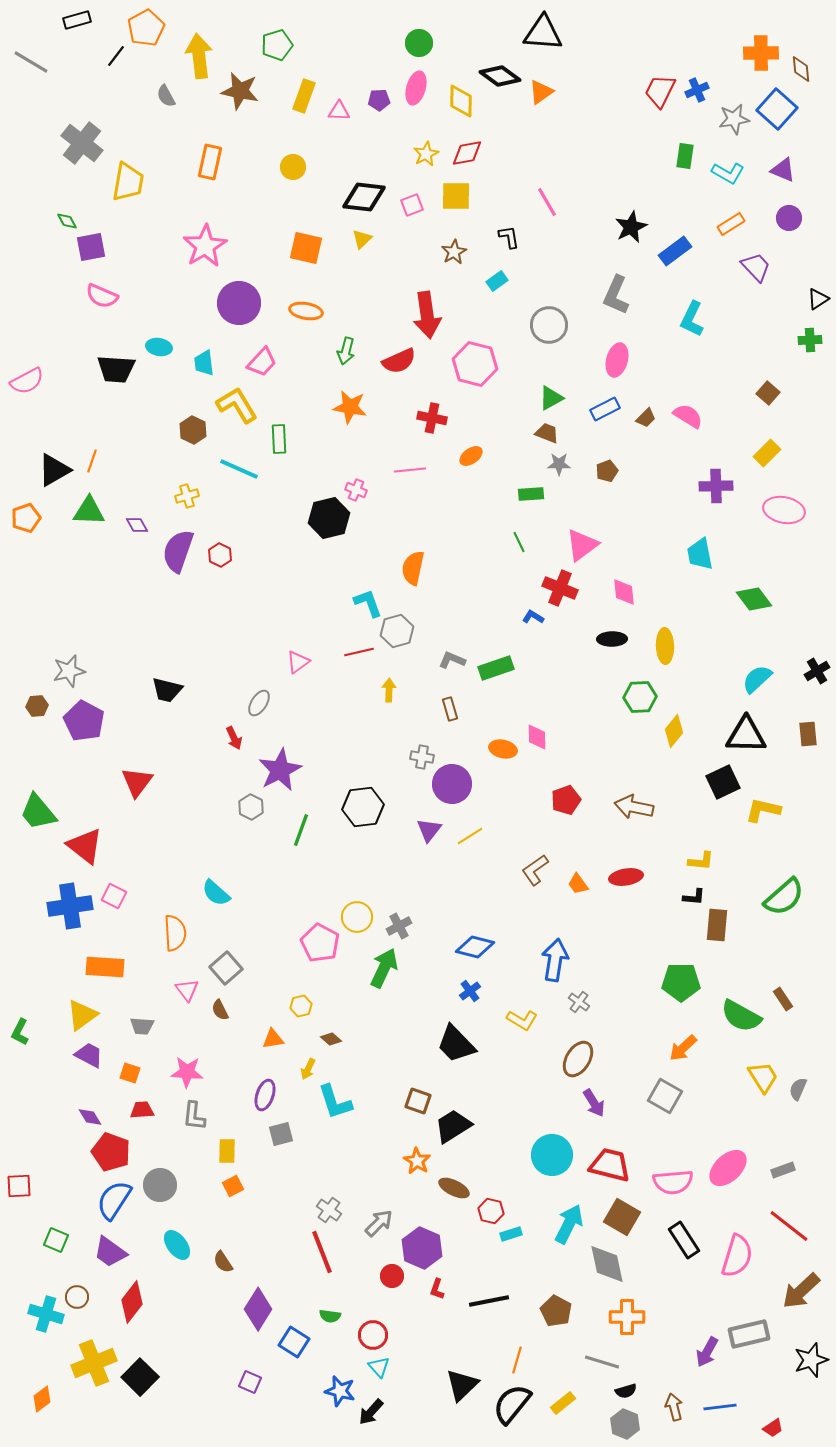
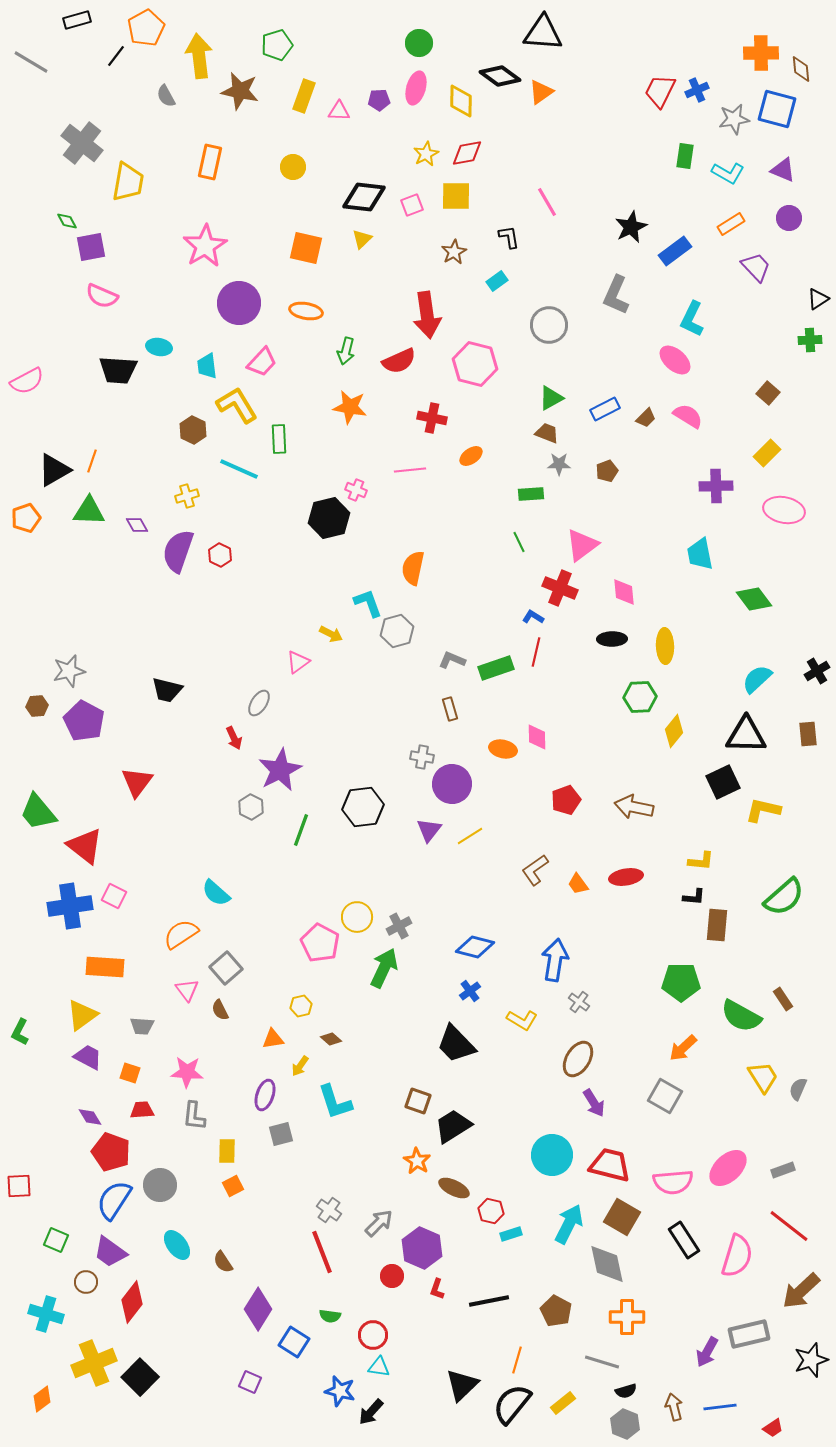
blue square at (777, 109): rotated 27 degrees counterclockwise
pink ellipse at (617, 360): moved 58 px right; rotated 64 degrees counterclockwise
cyan trapezoid at (204, 363): moved 3 px right, 3 px down
black trapezoid at (116, 369): moved 2 px right, 1 px down
red line at (359, 652): moved 177 px right; rotated 64 degrees counterclockwise
yellow arrow at (389, 690): moved 58 px left, 56 px up; rotated 115 degrees clockwise
orange semicircle at (175, 933): moved 6 px right, 1 px down; rotated 120 degrees counterclockwise
purple trapezoid at (89, 1055): moved 1 px left, 2 px down
yellow arrow at (308, 1069): moved 8 px left, 3 px up; rotated 10 degrees clockwise
brown circle at (77, 1297): moved 9 px right, 15 px up
cyan triangle at (379, 1367): rotated 40 degrees counterclockwise
